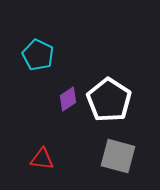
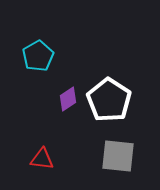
cyan pentagon: moved 1 px down; rotated 16 degrees clockwise
gray square: rotated 9 degrees counterclockwise
